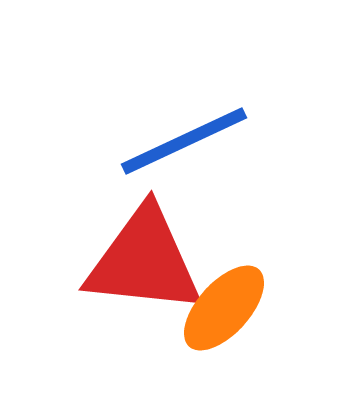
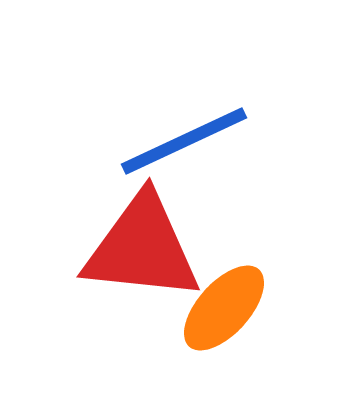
red triangle: moved 2 px left, 13 px up
